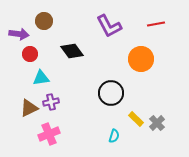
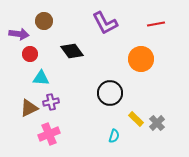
purple L-shape: moved 4 px left, 3 px up
cyan triangle: rotated 12 degrees clockwise
black circle: moved 1 px left
